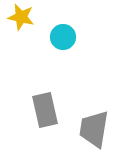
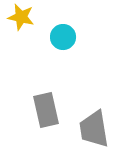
gray rectangle: moved 1 px right
gray trapezoid: rotated 18 degrees counterclockwise
